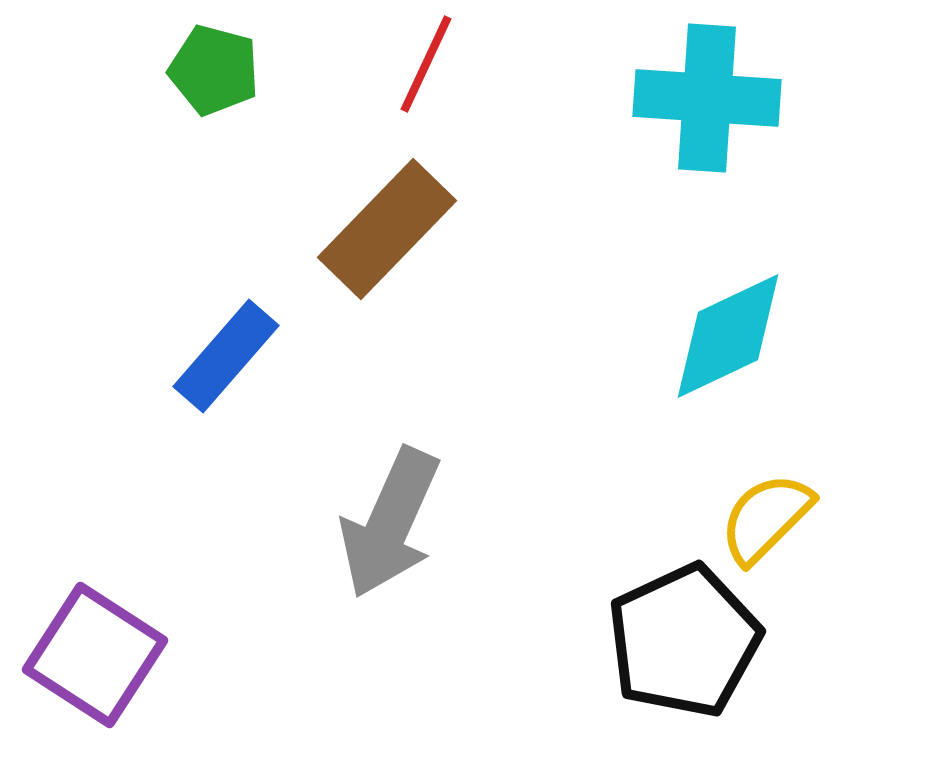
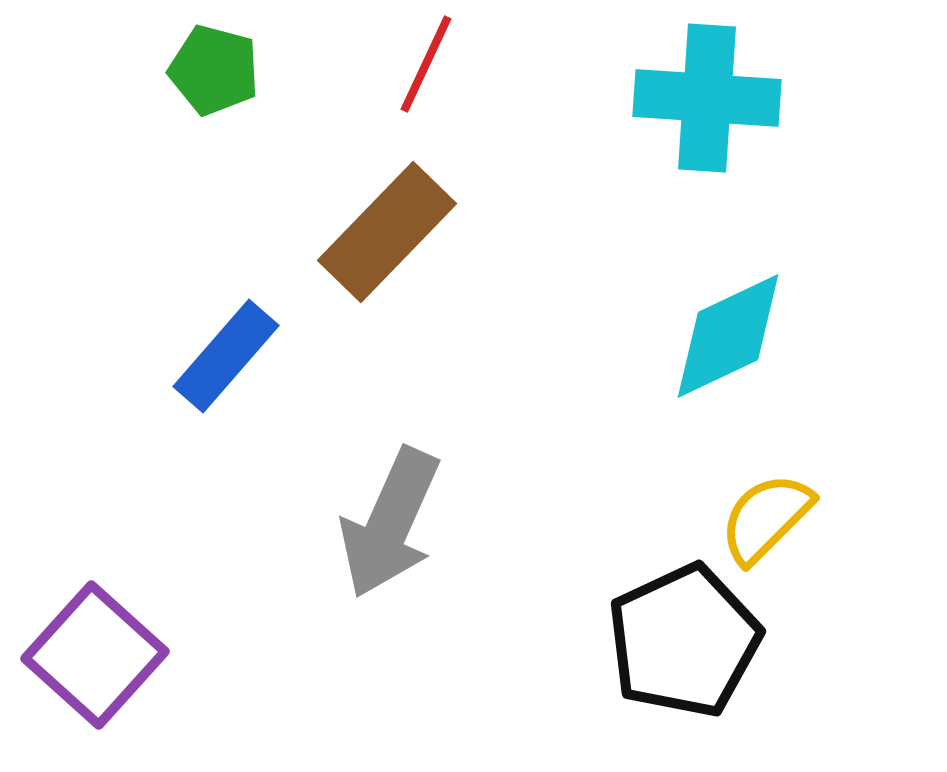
brown rectangle: moved 3 px down
purple square: rotated 9 degrees clockwise
